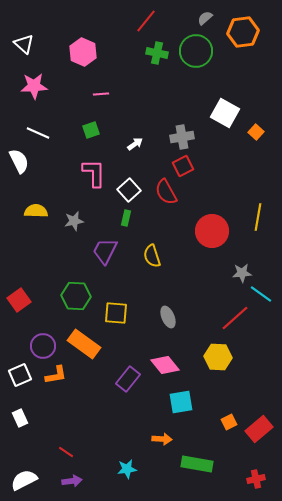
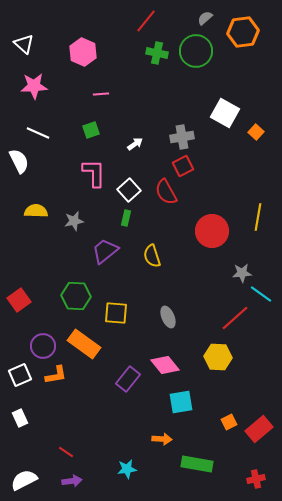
purple trapezoid at (105, 251): rotated 24 degrees clockwise
